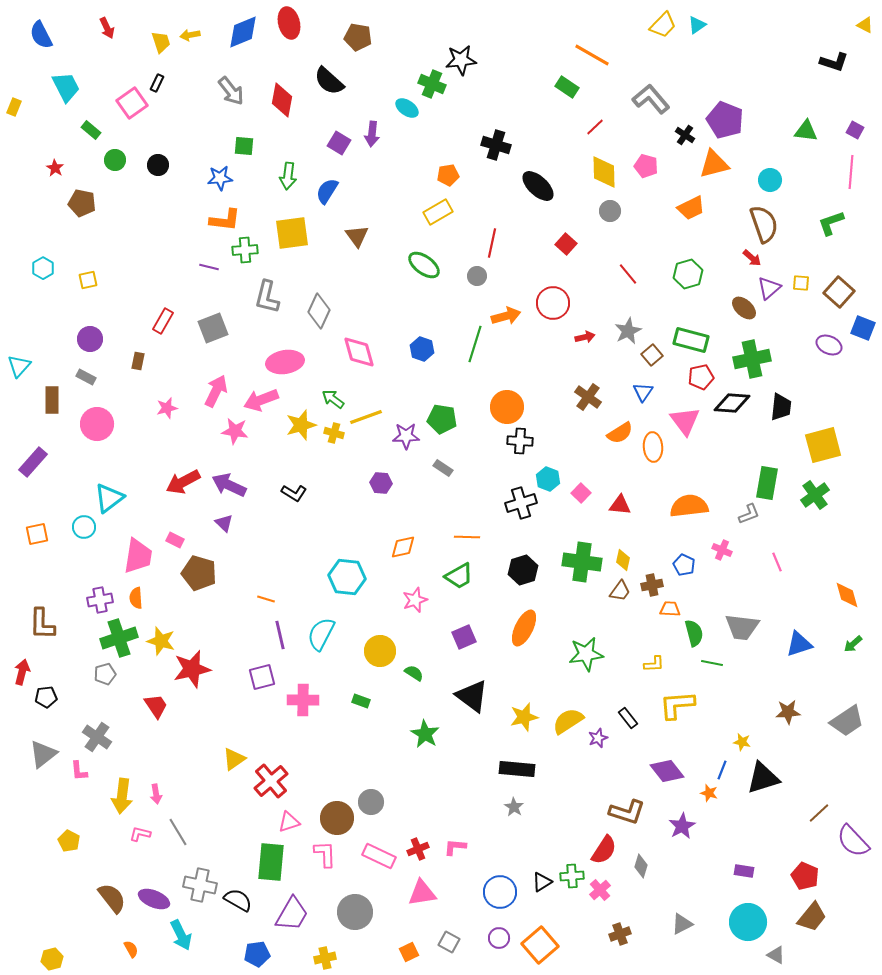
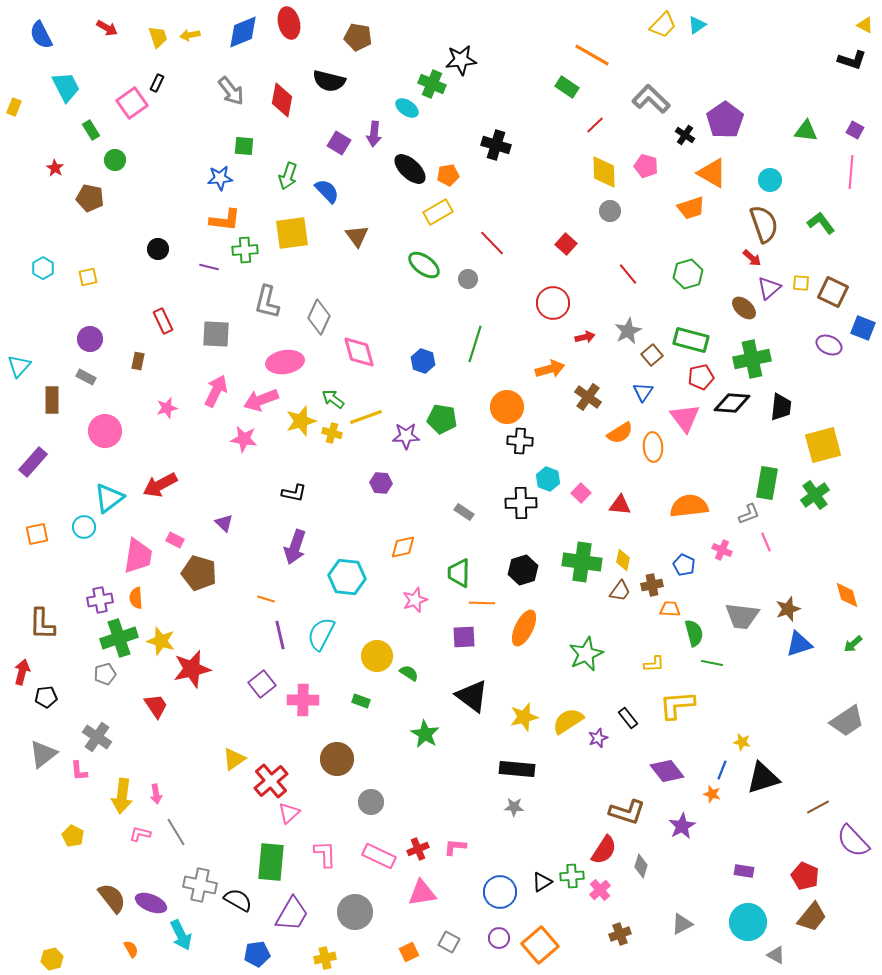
red arrow at (107, 28): rotated 35 degrees counterclockwise
yellow trapezoid at (161, 42): moved 3 px left, 5 px up
black L-shape at (834, 62): moved 18 px right, 2 px up
black semicircle at (329, 81): rotated 28 degrees counterclockwise
gray L-shape at (651, 99): rotated 6 degrees counterclockwise
purple pentagon at (725, 120): rotated 15 degrees clockwise
red line at (595, 127): moved 2 px up
green rectangle at (91, 130): rotated 18 degrees clockwise
purple arrow at (372, 134): moved 2 px right
orange triangle at (714, 164): moved 2 px left, 9 px down; rotated 44 degrees clockwise
black circle at (158, 165): moved 84 px down
green arrow at (288, 176): rotated 12 degrees clockwise
black ellipse at (538, 186): moved 128 px left, 17 px up
blue semicircle at (327, 191): rotated 104 degrees clockwise
brown pentagon at (82, 203): moved 8 px right, 5 px up
orange trapezoid at (691, 208): rotated 8 degrees clockwise
green L-shape at (831, 223): moved 10 px left; rotated 72 degrees clockwise
red line at (492, 243): rotated 56 degrees counterclockwise
gray circle at (477, 276): moved 9 px left, 3 px down
yellow square at (88, 280): moved 3 px up
brown square at (839, 292): moved 6 px left; rotated 16 degrees counterclockwise
gray L-shape at (267, 297): moved 5 px down
gray diamond at (319, 311): moved 6 px down
orange arrow at (506, 316): moved 44 px right, 53 px down
red rectangle at (163, 321): rotated 55 degrees counterclockwise
gray square at (213, 328): moved 3 px right, 6 px down; rotated 24 degrees clockwise
blue hexagon at (422, 349): moved 1 px right, 12 px down
pink triangle at (685, 421): moved 3 px up
pink circle at (97, 424): moved 8 px right, 7 px down
yellow star at (301, 425): moved 4 px up
pink star at (235, 431): moved 9 px right, 8 px down
yellow cross at (334, 433): moved 2 px left
gray rectangle at (443, 468): moved 21 px right, 44 px down
red arrow at (183, 482): moved 23 px left, 3 px down
purple arrow at (229, 485): moved 66 px right, 62 px down; rotated 96 degrees counterclockwise
black L-shape at (294, 493): rotated 20 degrees counterclockwise
black cross at (521, 503): rotated 16 degrees clockwise
orange line at (467, 537): moved 15 px right, 66 px down
pink line at (777, 562): moved 11 px left, 20 px up
green trapezoid at (459, 576): moved 3 px up; rotated 120 degrees clockwise
gray trapezoid at (742, 627): moved 11 px up
purple square at (464, 637): rotated 20 degrees clockwise
yellow circle at (380, 651): moved 3 px left, 5 px down
green star at (586, 654): rotated 16 degrees counterclockwise
green semicircle at (414, 673): moved 5 px left
purple square at (262, 677): moved 7 px down; rotated 24 degrees counterclockwise
brown star at (788, 712): moved 103 px up; rotated 15 degrees counterclockwise
orange star at (709, 793): moved 3 px right, 1 px down
gray star at (514, 807): rotated 30 degrees counterclockwise
brown line at (819, 813): moved 1 px left, 6 px up; rotated 15 degrees clockwise
brown circle at (337, 818): moved 59 px up
pink triangle at (289, 822): moved 9 px up; rotated 25 degrees counterclockwise
gray line at (178, 832): moved 2 px left
yellow pentagon at (69, 841): moved 4 px right, 5 px up
purple ellipse at (154, 899): moved 3 px left, 4 px down
